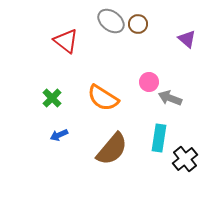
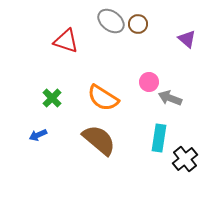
red triangle: rotated 20 degrees counterclockwise
blue arrow: moved 21 px left
brown semicircle: moved 13 px left, 9 px up; rotated 90 degrees counterclockwise
